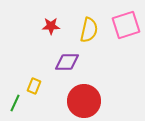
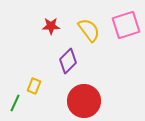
yellow semicircle: rotated 50 degrees counterclockwise
purple diamond: moved 1 px right, 1 px up; rotated 45 degrees counterclockwise
